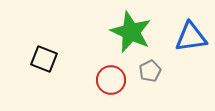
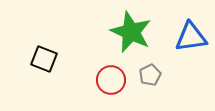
gray pentagon: moved 4 px down
